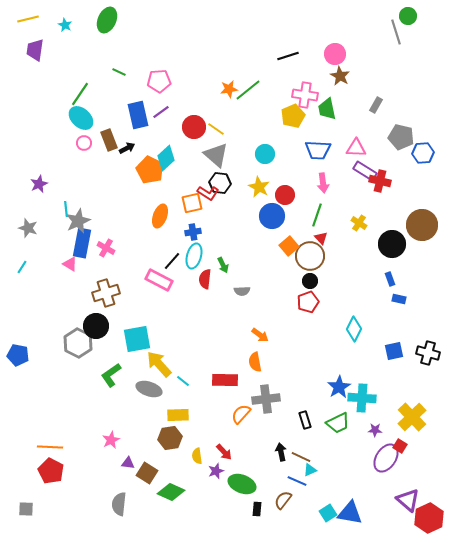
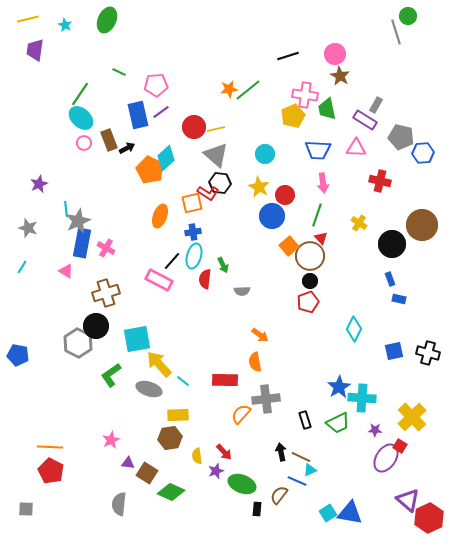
pink pentagon at (159, 81): moved 3 px left, 4 px down
yellow line at (216, 129): rotated 48 degrees counterclockwise
purple rectangle at (365, 171): moved 51 px up
pink triangle at (70, 264): moved 4 px left, 7 px down
brown semicircle at (283, 500): moved 4 px left, 5 px up
